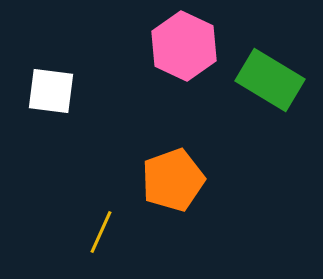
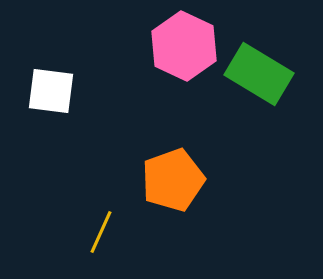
green rectangle: moved 11 px left, 6 px up
